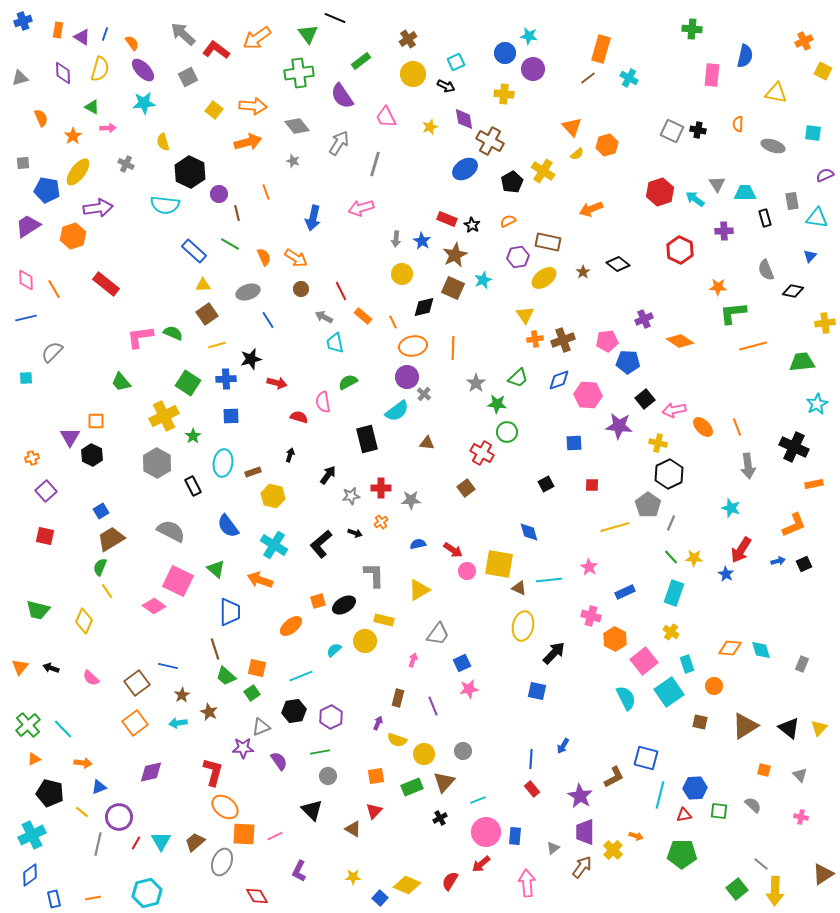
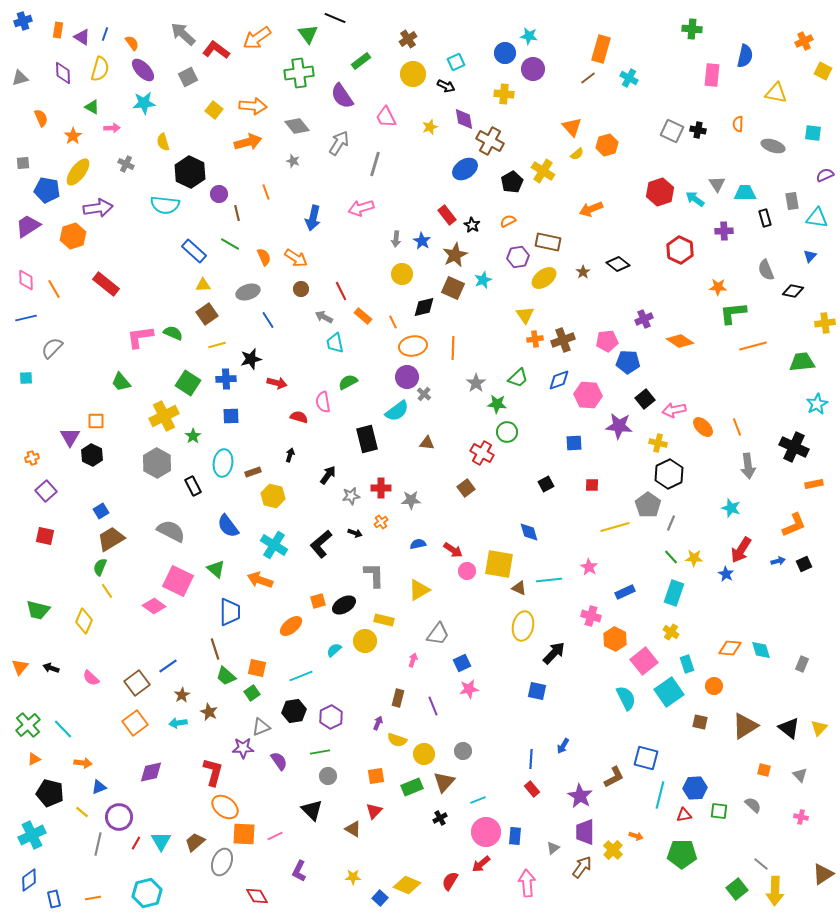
pink arrow at (108, 128): moved 4 px right
red rectangle at (447, 219): moved 4 px up; rotated 30 degrees clockwise
gray semicircle at (52, 352): moved 4 px up
blue line at (168, 666): rotated 48 degrees counterclockwise
blue diamond at (30, 875): moved 1 px left, 5 px down
